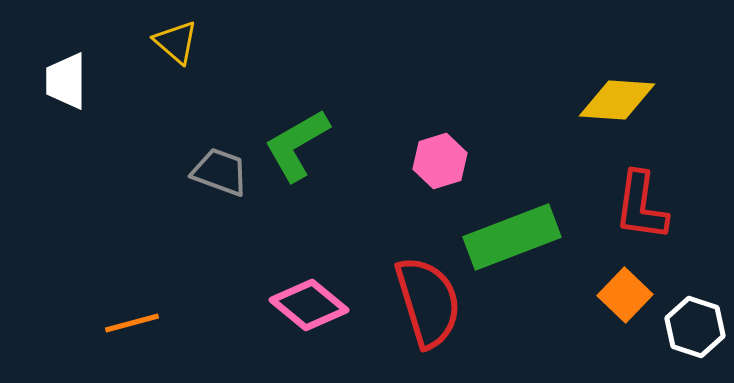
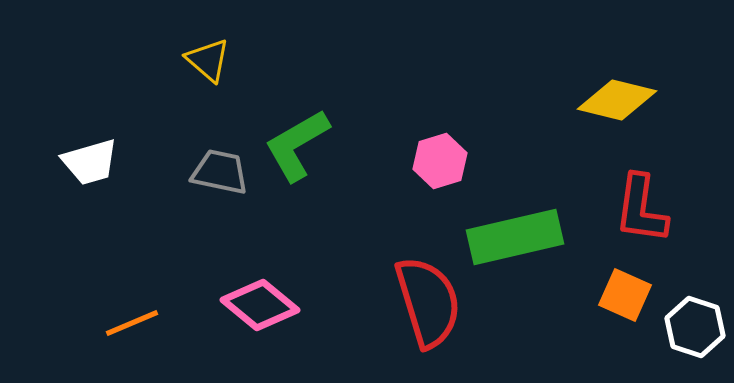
yellow triangle: moved 32 px right, 18 px down
white trapezoid: moved 24 px right, 81 px down; rotated 106 degrees counterclockwise
yellow diamond: rotated 10 degrees clockwise
gray trapezoid: rotated 8 degrees counterclockwise
red L-shape: moved 3 px down
green rectangle: moved 3 px right; rotated 8 degrees clockwise
orange square: rotated 20 degrees counterclockwise
pink diamond: moved 49 px left
orange line: rotated 8 degrees counterclockwise
